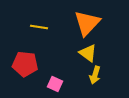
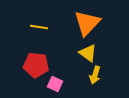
red pentagon: moved 11 px right, 1 px down
